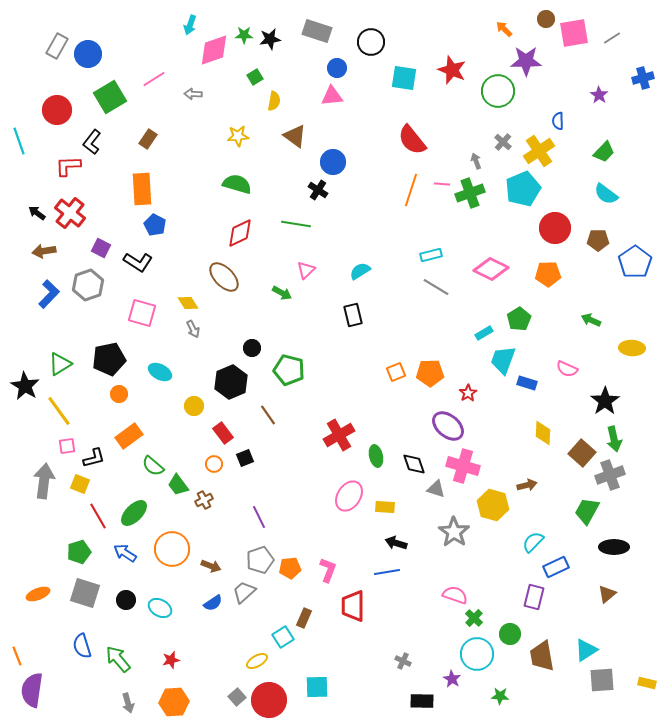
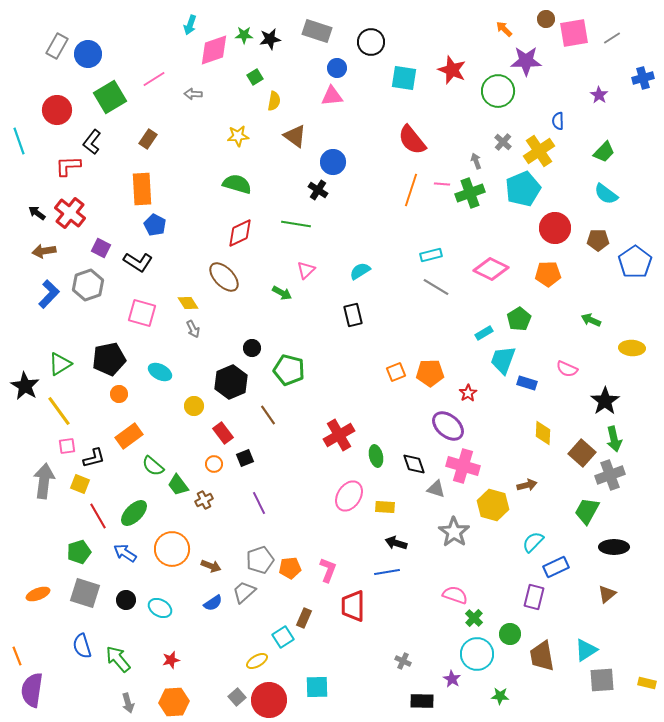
purple line at (259, 517): moved 14 px up
